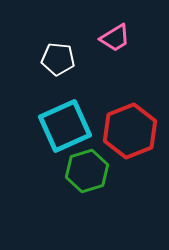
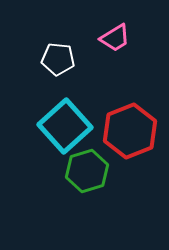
cyan square: rotated 18 degrees counterclockwise
